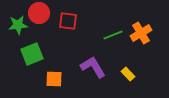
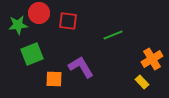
orange cross: moved 11 px right, 26 px down
purple L-shape: moved 12 px left
yellow rectangle: moved 14 px right, 8 px down
